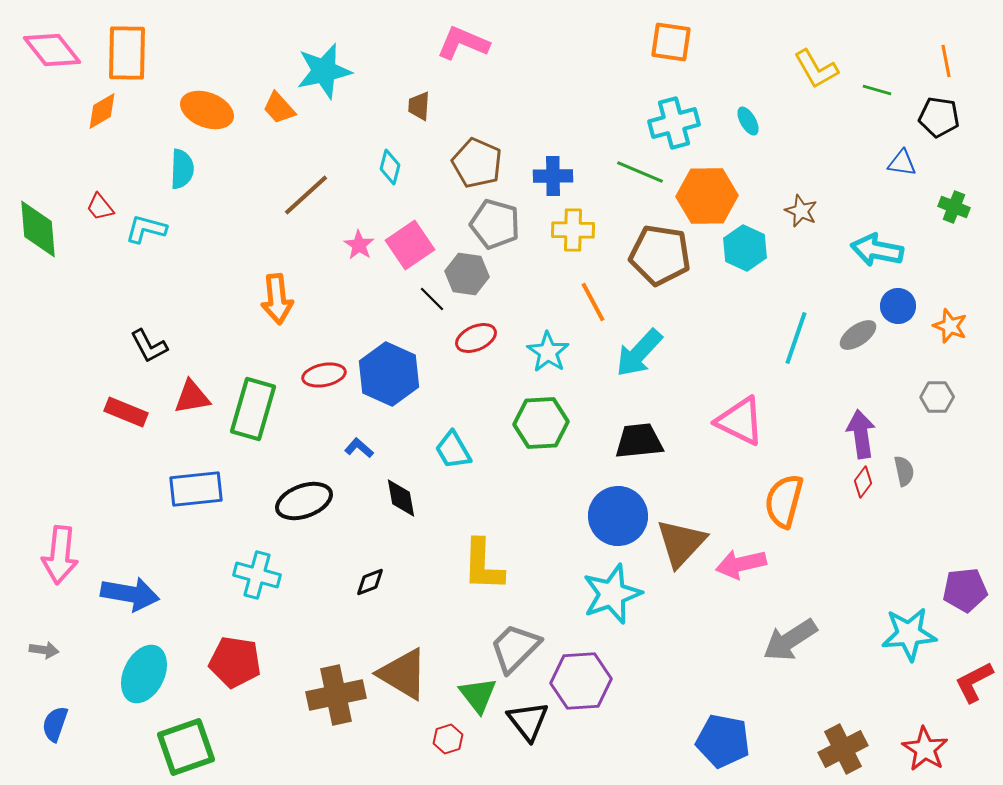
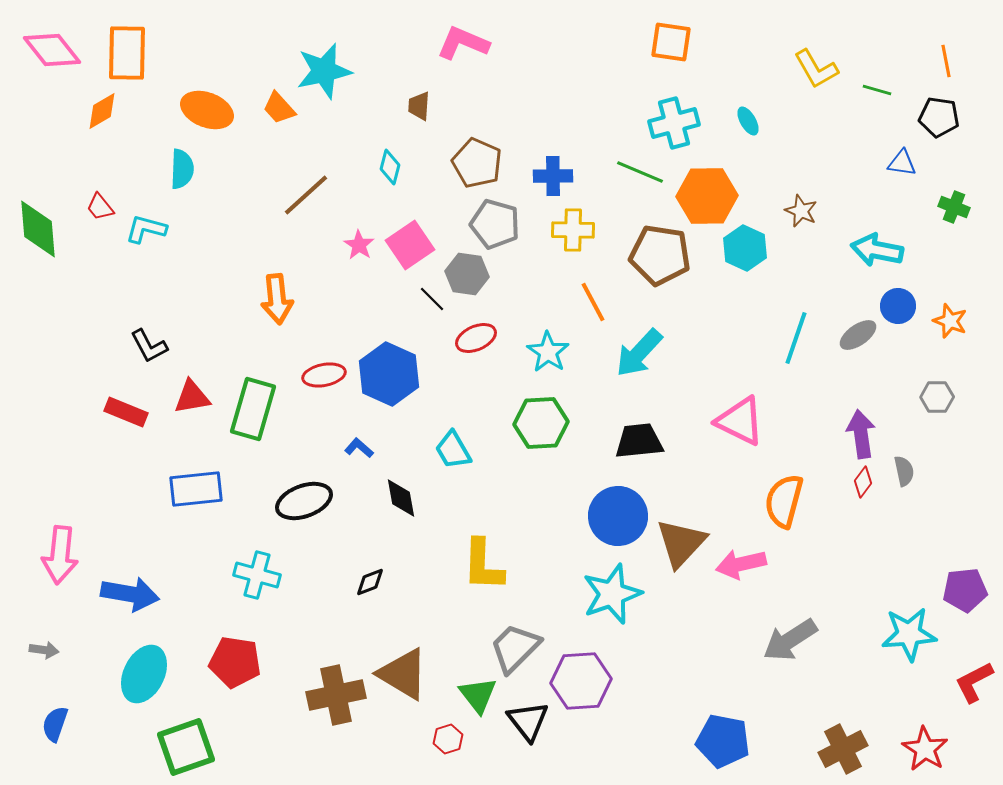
orange star at (950, 326): moved 5 px up
